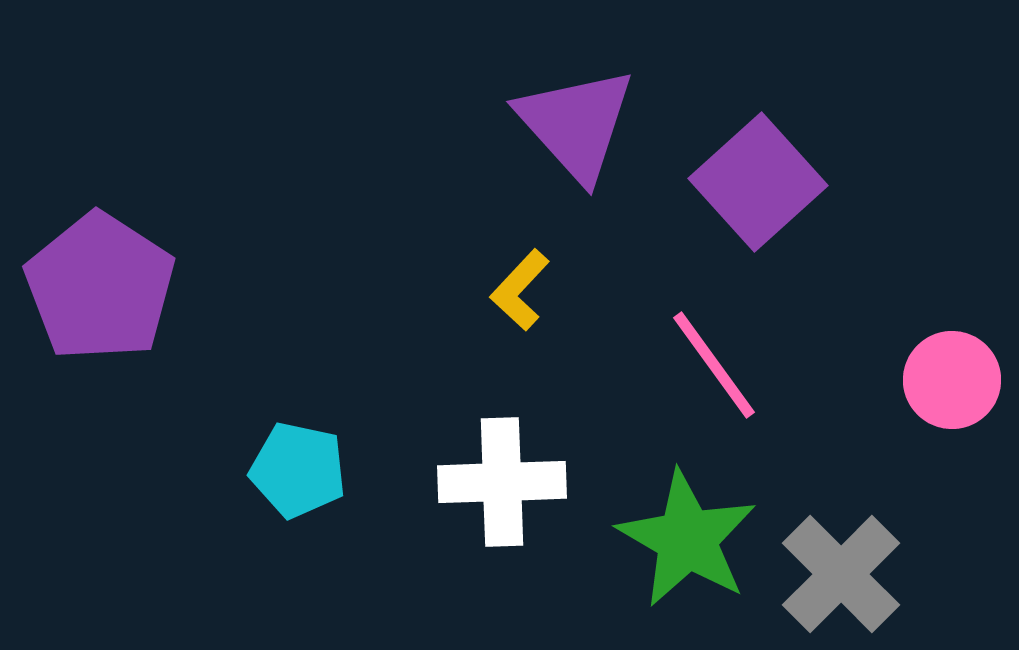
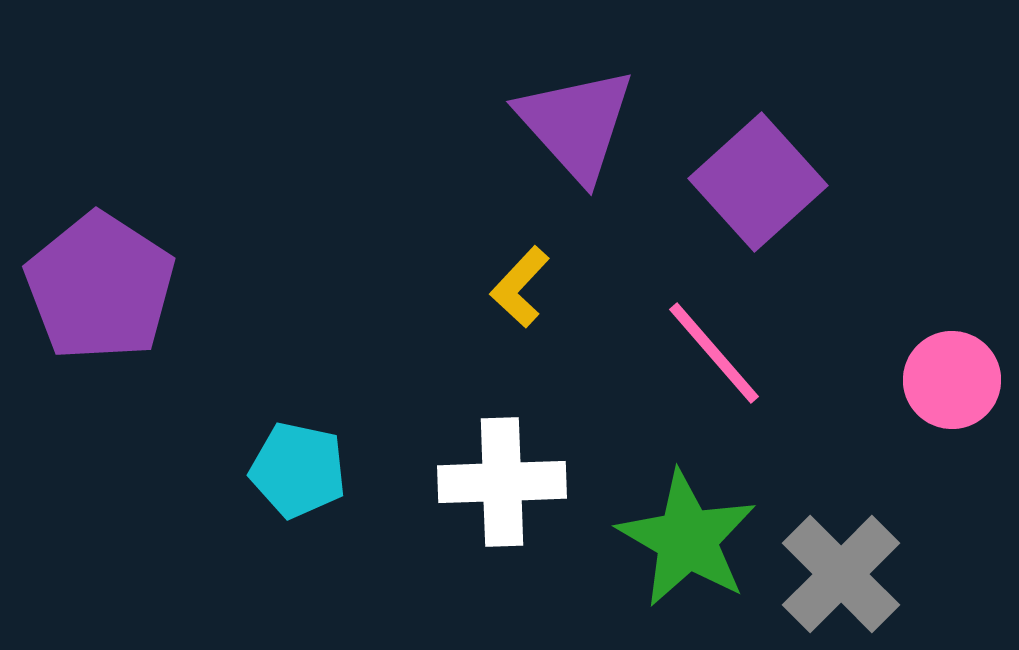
yellow L-shape: moved 3 px up
pink line: moved 12 px up; rotated 5 degrees counterclockwise
